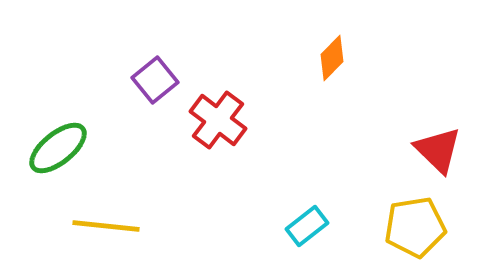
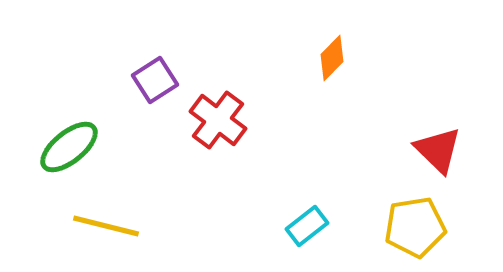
purple square: rotated 6 degrees clockwise
green ellipse: moved 11 px right, 1 px up
yellow line: rotated 8 degrees clockwise
